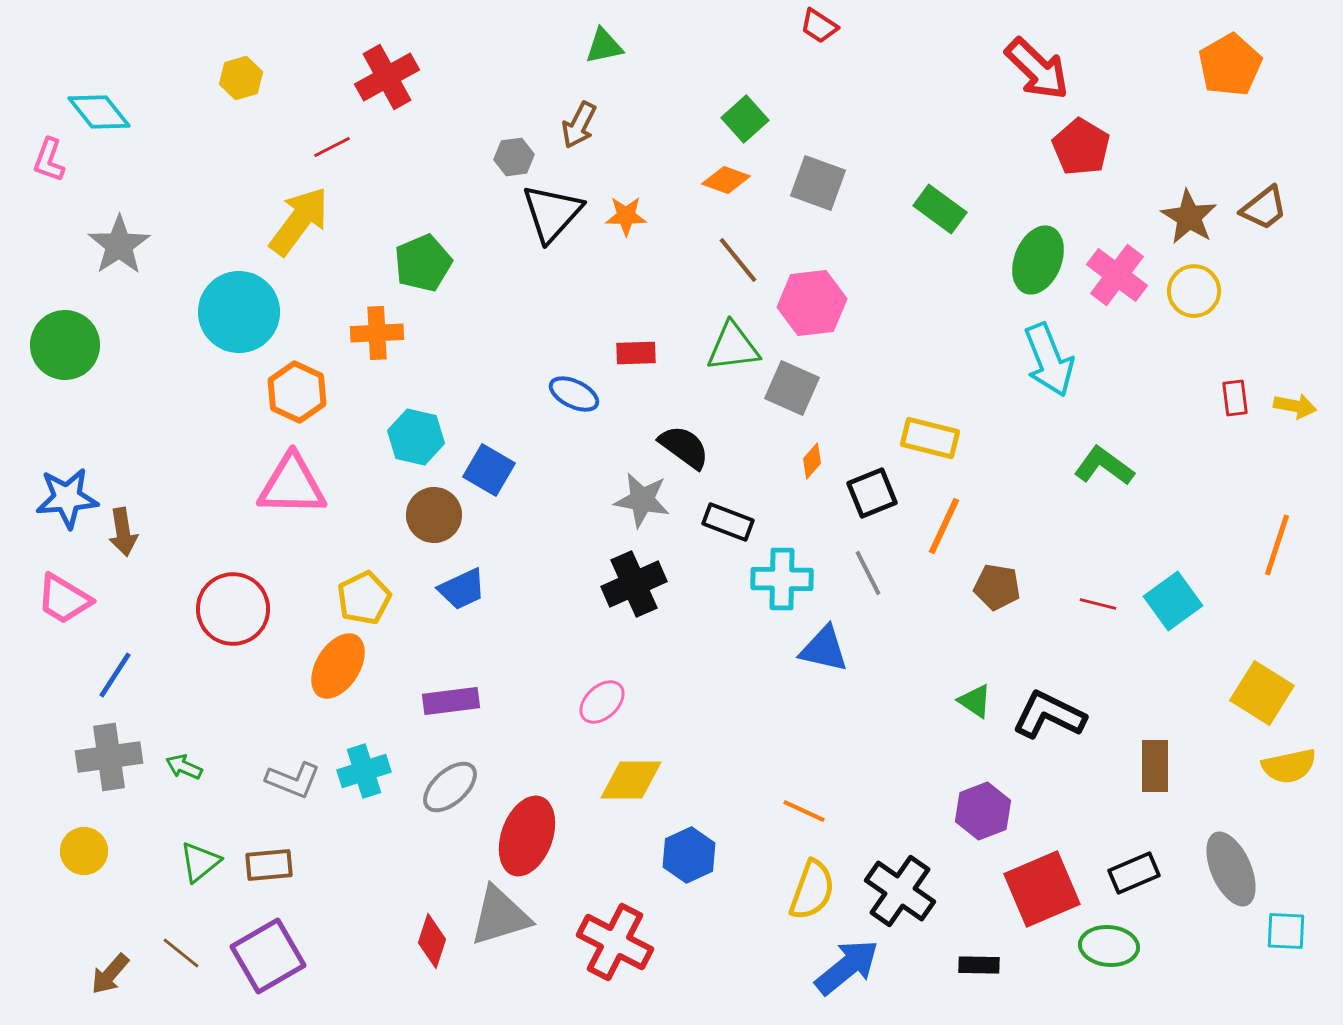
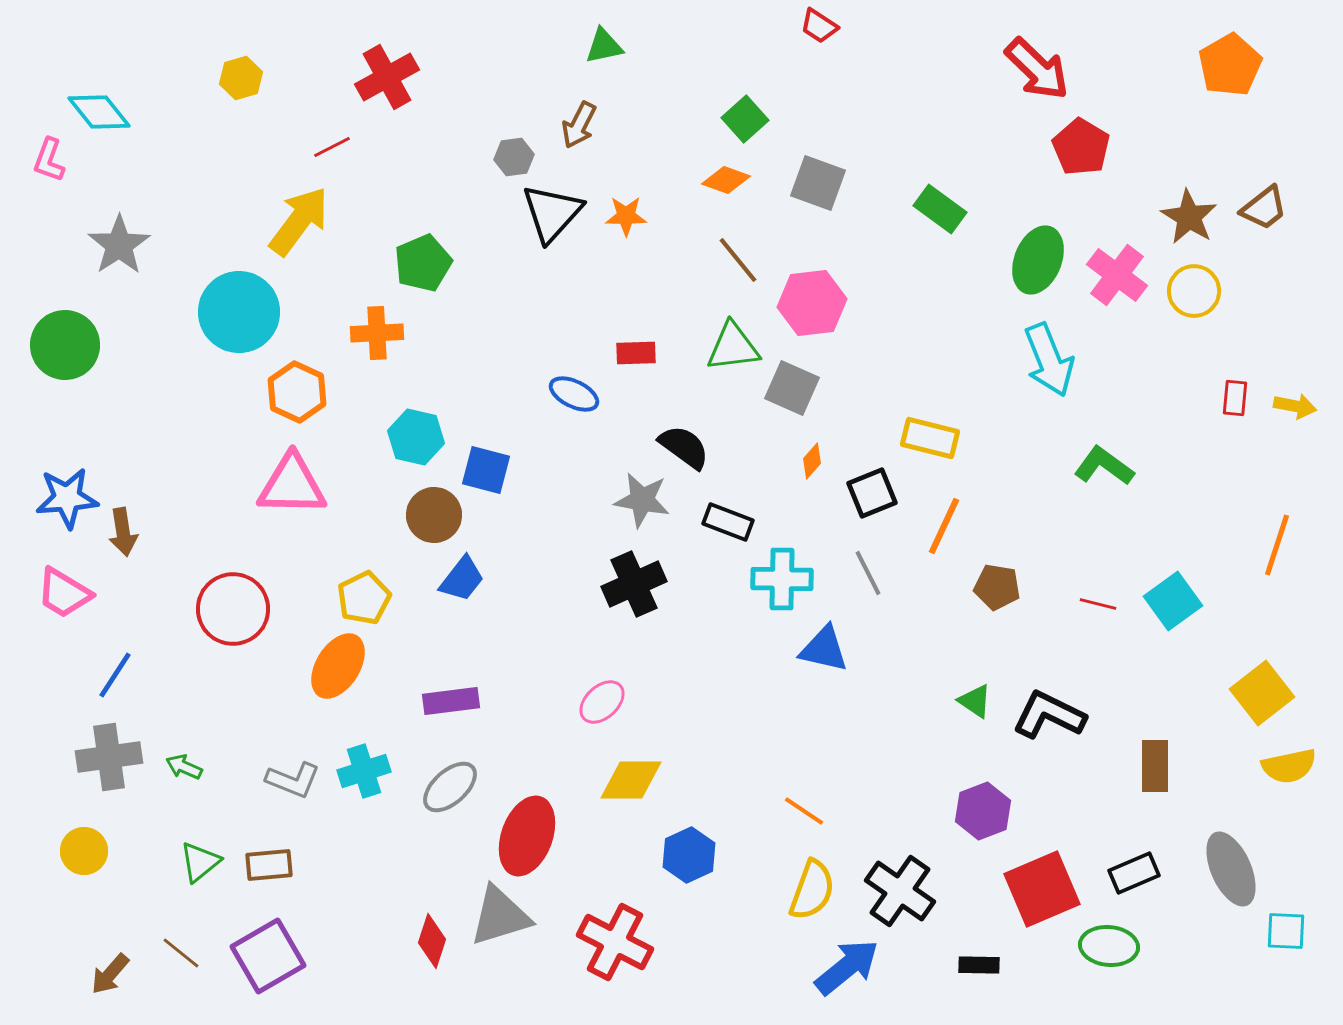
red rectangle at (1235, 398): rotated 12 degrees clockwise
blue square at (489, 470): moved 3 px left; rotated 15 degrees counterclockwise
blue trapezoid at (462, 589): moved 10 px up; rotated 27 degrees counterclockwise
pink trapezoid at (64, 599): moved 6 px up
yellow square at (1262, 693): rotated 20 degrees clockwise
orange line at (804, 811): rotated 9 degrees clockwise
